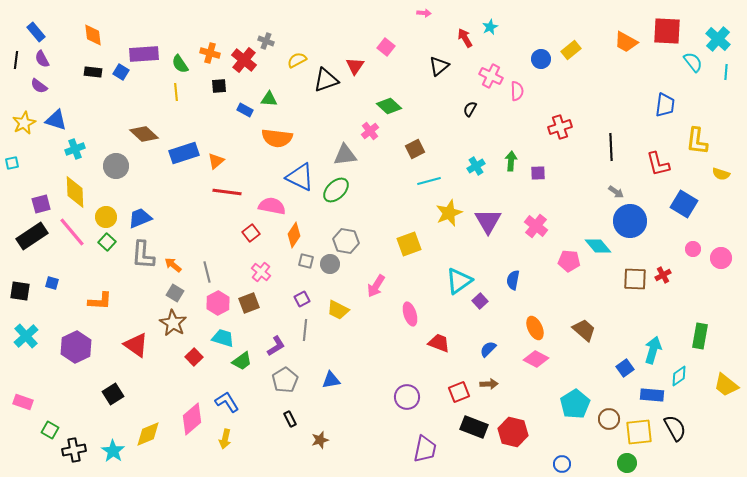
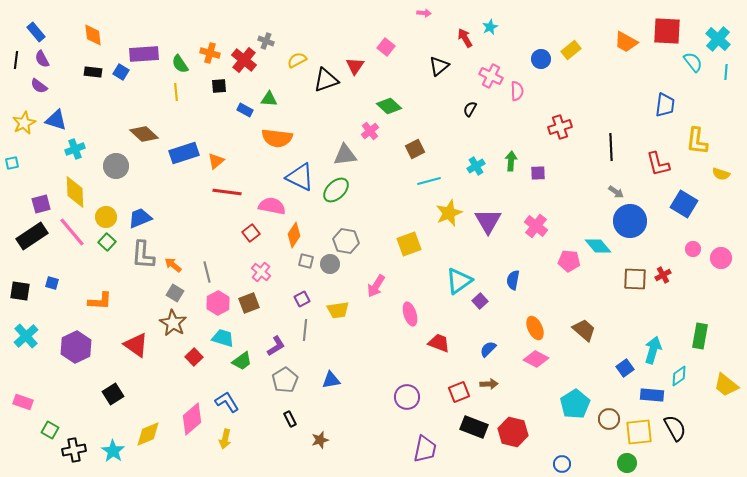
yellow trapezoid at (338, 310): rotated 35 degrees counterclockwise
